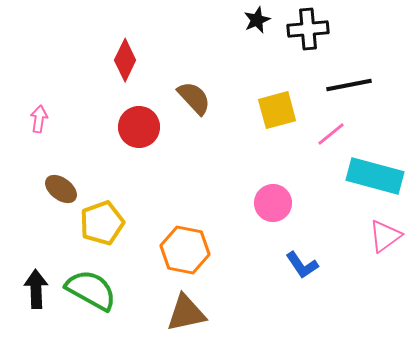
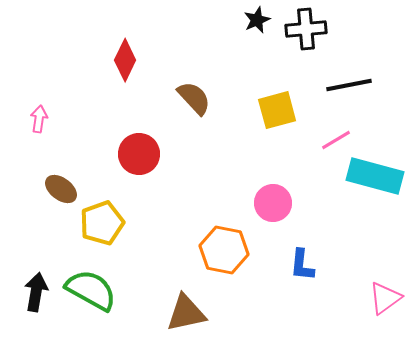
black cross: moved 2 px left
red circle: moved 27 px down
pink line: moved 5 px right, 6 px down; rotated 8 degrees clockwise
pink triangle: moved 62 px down
orange hexagon: moved 39 px right
blue L-shape: rotated 40 degrees clockwise
black arrow: moved 3 px down; rotated 12 degrees clockwise
